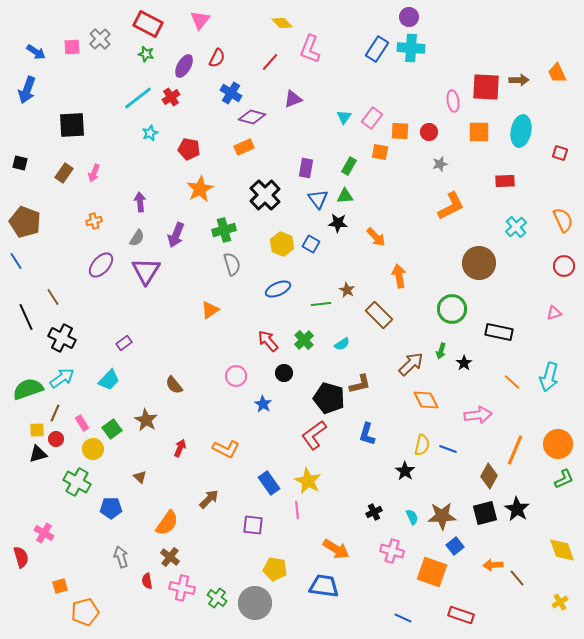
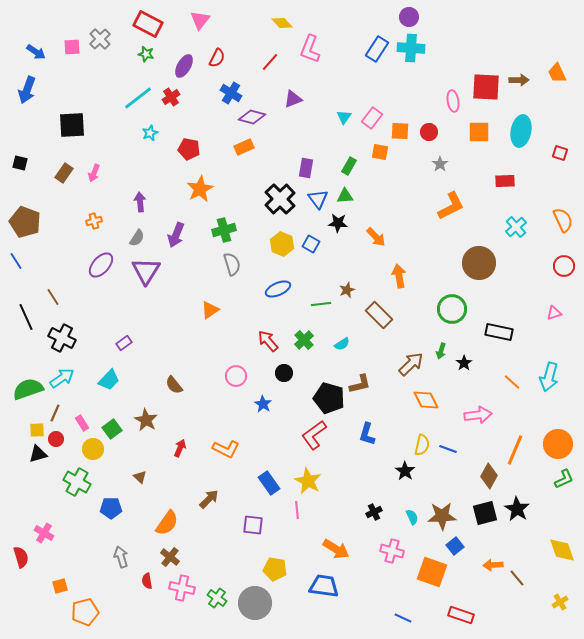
gray star at (440, 164): rotated 21 degrees counterclockwise
black cross at (265, 195): moved 15 px right, 4 px down
brown star at (347, 290): rotated 21 degrees clockwise
